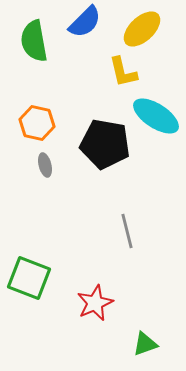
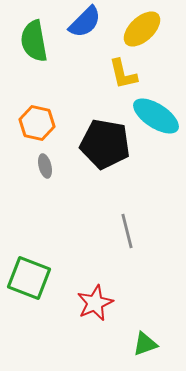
yellow L-shape: moved 2 px down
gray ellipse: moved 1 px down
